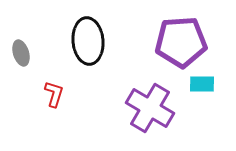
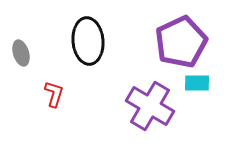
purple pentagon: rotated 21 degrees counterclockwise
cyan rectangle: moved 5 px left, 1 px up
purple cross: moved 2 px up
